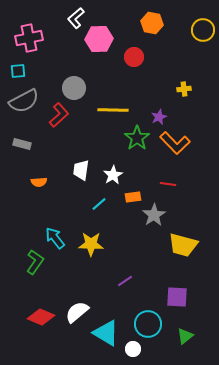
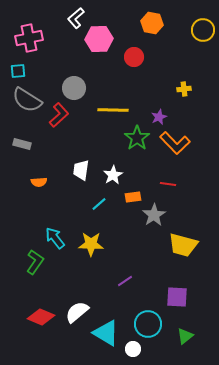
gray semicircle: moved 3 px right, 1 px up; rotated 60 degrees clockwise
